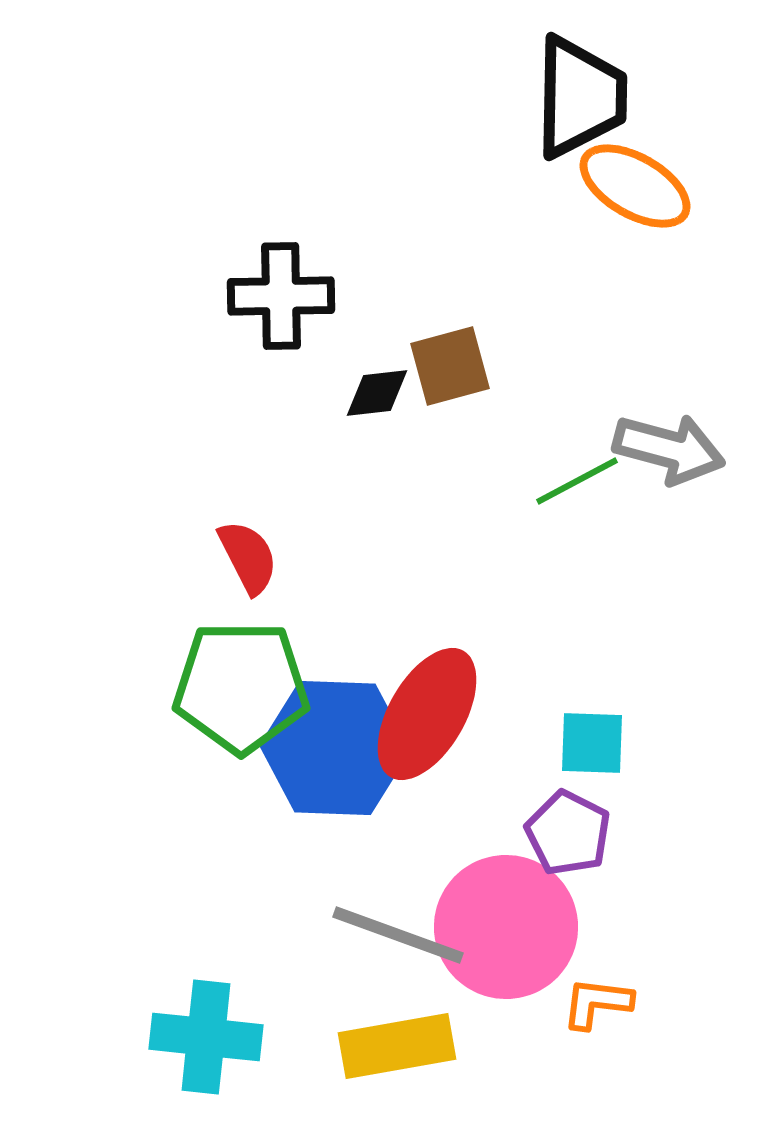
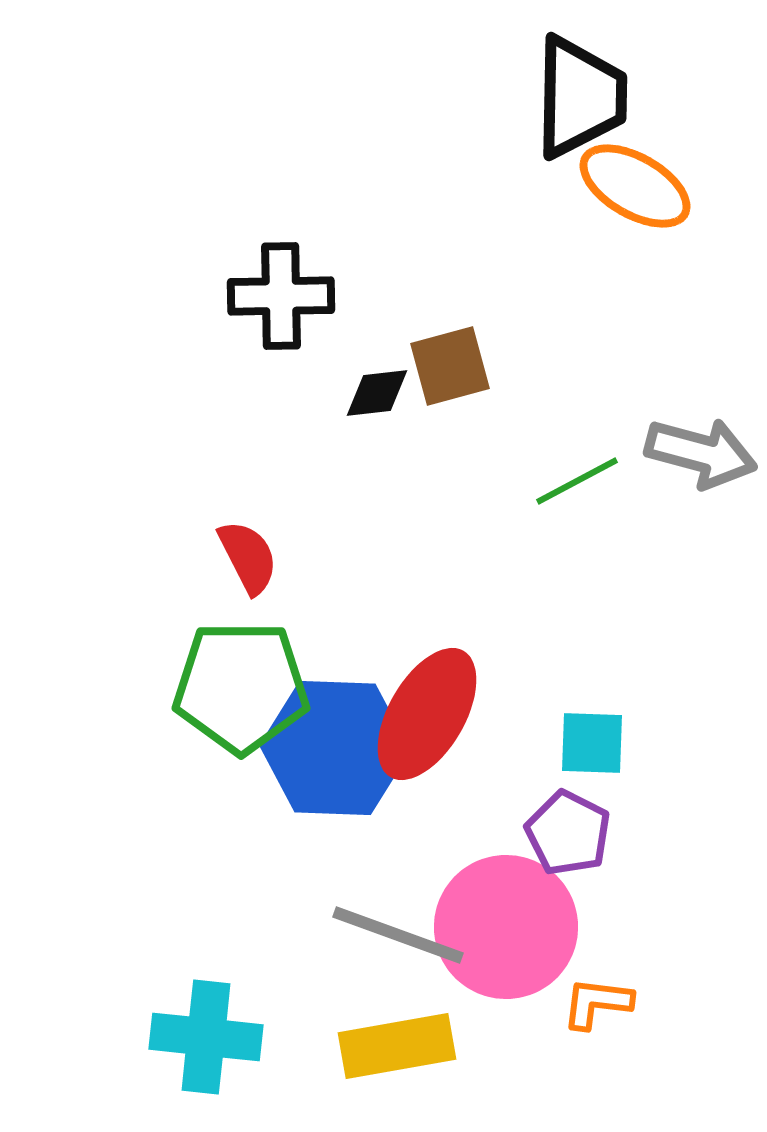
gray arrow: moved 32 px right, 4 px down
